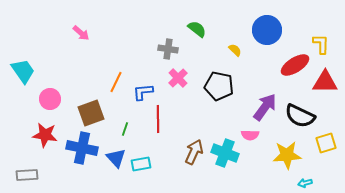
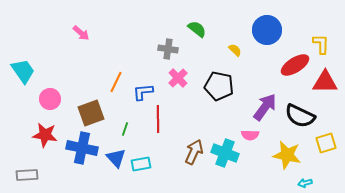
yellow star: rotated 16 degrees clockwise
